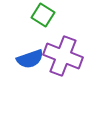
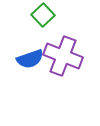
green square: rotated 15 degrees clockwise
